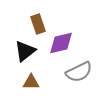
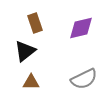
brown rectangle: moved 3 px left, 1 px up
purple diamond: moved 20 px right, 15 px up
gray semicircle: moved 5 px right, 7 px down
